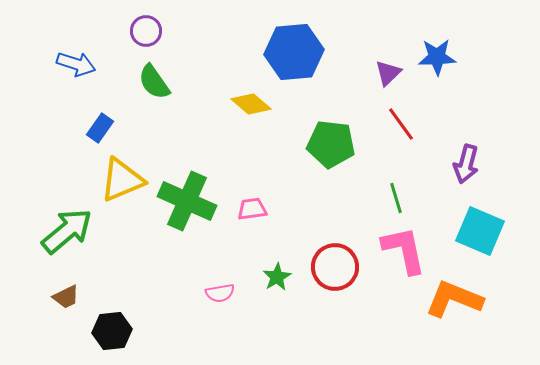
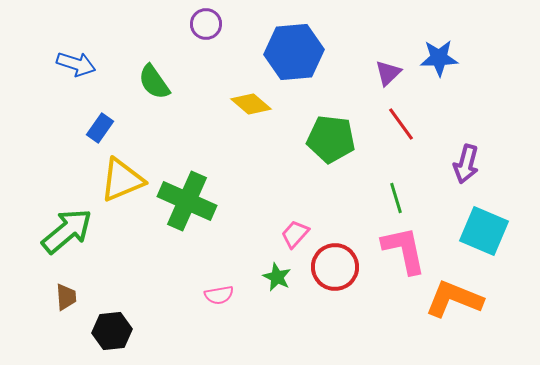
purple circle: moved 60 px right, 7 px up
blue star: moved 2 px right, 1 px down
green pentagon: moved 5 px up
pink trapezoid: moved 43 px right, 25 px down; rotated 40 degrees counterclockwise
cyan square: moved 4 px right
green star: rotated 16 degrees counterclockwise
pink semicircle: moved 1 px left, 2 px down
brown trapezoid: rotated 68 degrees counterclockwise
